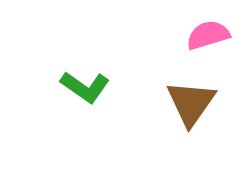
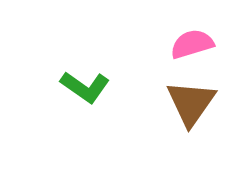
pink semicircle: moved 16 px left, 9 px down
